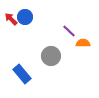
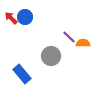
red arrow: moved 1 px up
purple line: moved 6 px down
